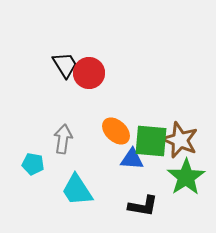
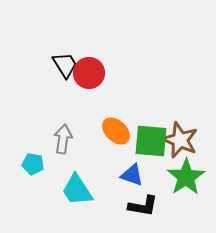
blue triangle: moved 16 px down; rotated 15 degrees clockwise
